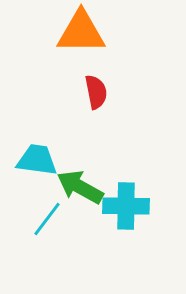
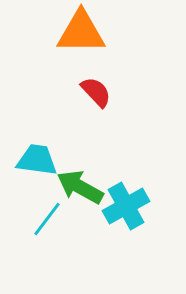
red semicircle: rotated 32 degrees counterclockwise
cyan cross: rotated 30 degrees counterclockwise
